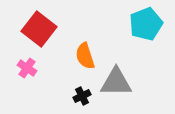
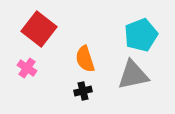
cyan pentagon: moved 5 px left, 11 px down
orange semicircle: moved 3 px down
gray triangle: moved 17 px right, 7 px up; rotated 12 degrees counterclockwise
black cross: moved 1 px right, 5 px up; rotated 12 degrees clockwise
